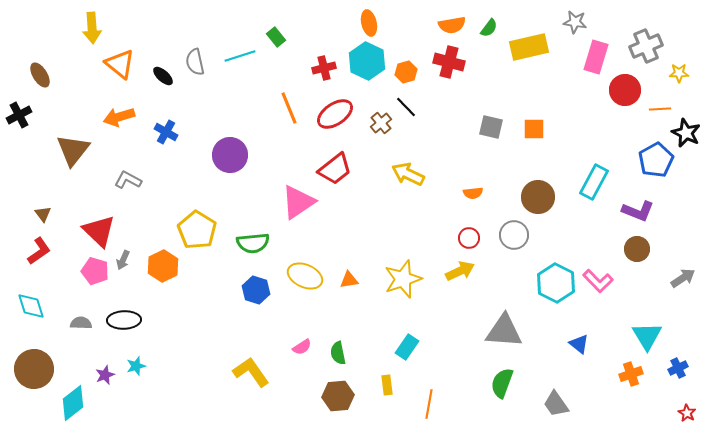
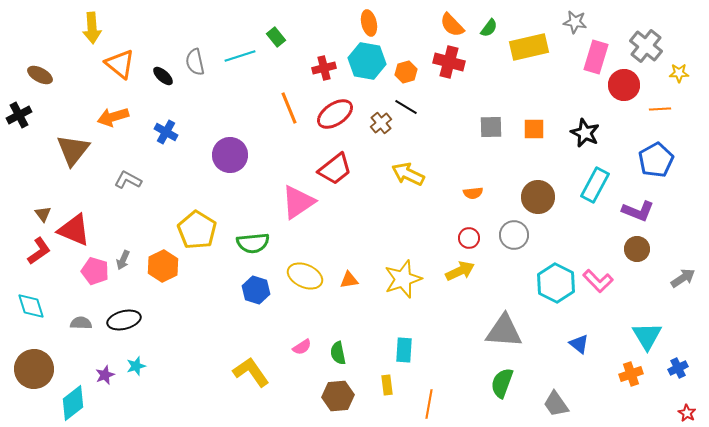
orange semicircle at (452, 25): rotated 56 degrees clockwise
gray cross at (646, 46): rotated 28 degrees counterclockwise
cyan hexagon at (367, 61): rotated 15 degrees counterclockwise
brown ellipse at (40, 75): rotated 30 degrees counterclockwise
red circle at (625, 90): moved 1 px left, 5 px up
black line at (406, 107): rotated 15 degrees counterclockwise
orange arrow at (119, 117): moved 6 px left
gray square at (491, 127): rotated 15 degrees counterclockwise
black star at (686, 133): moved 101 px left
cyan rectangle at (594, 182): moved 1 px right, 3 px down
red triangle at (99, 231): moved 25 px left, 1 px up; rotated 21 degrees counterclockwise
black ellipse at (124, 320): rotated 12 degrees counterclockwise
cyan rectangle at (407, 347): moved 3 px left, 3 px down; rotated 30 degrees counterclockwise
